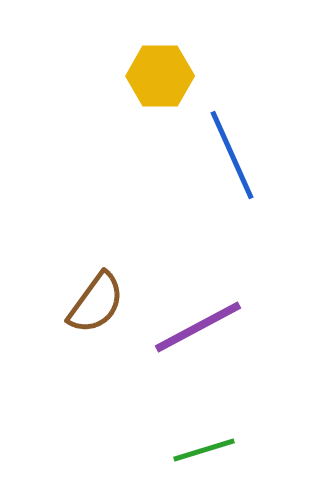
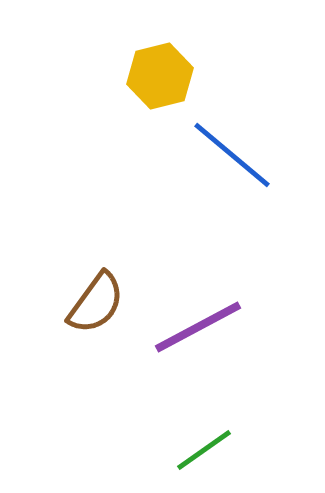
yellow hexagon: rotated 14 degrees counterclockwise
blue line: rotated 26 degrees counterclockwise
green line: rotated 18 degrees counterclockwise
